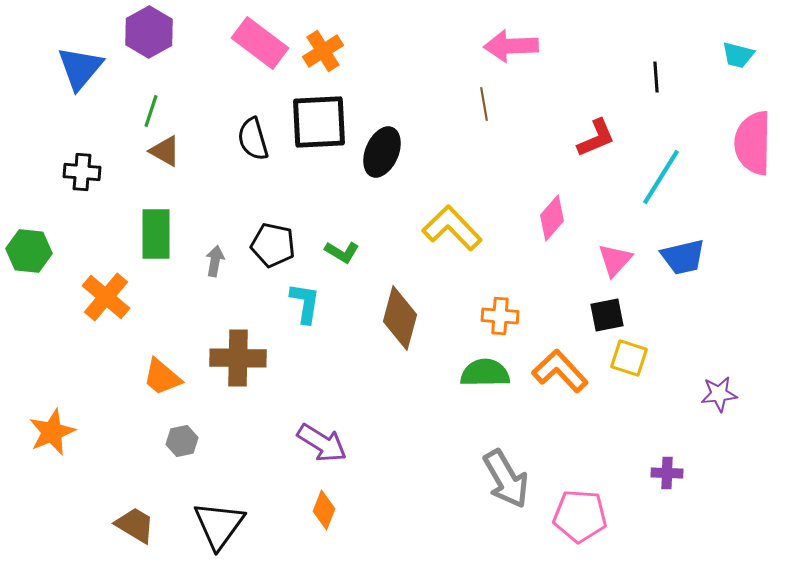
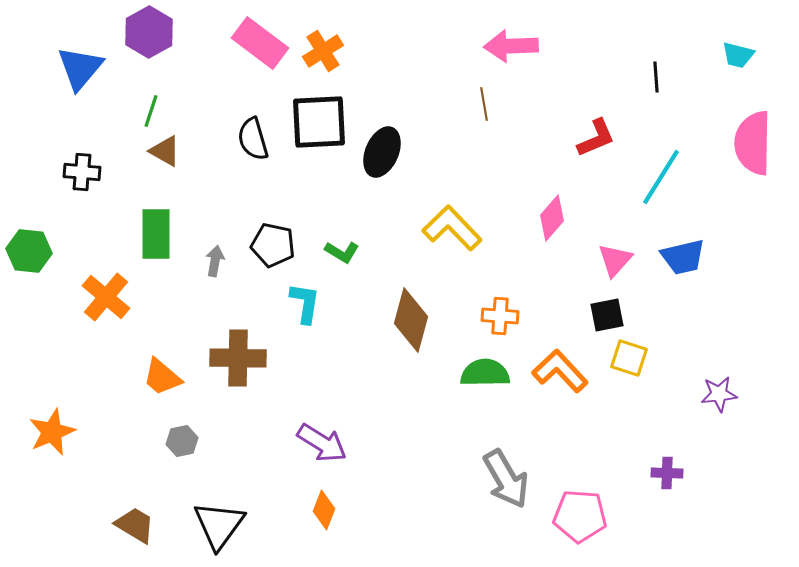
brown diamond at (400, 318): moved 11 px right, 2 px down
